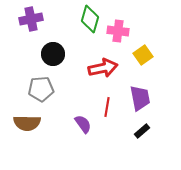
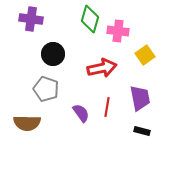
purple cross: rotated 20 degrees clockwise
yellow square: moved 2 px right
red arrow: moved 1 px left
gray pentagon: moved 5 px right; rotated 25 degrees clockwise
purple semicircle: moved 2 px left, 11 px up
black rectangle: rotated 56 degrees clockwise
